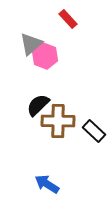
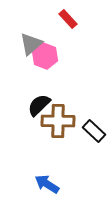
black semicircle: moved 1 px right
